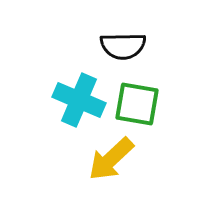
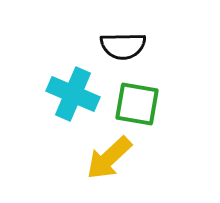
cyan cross: moved 6 px left, 6 px up
yellow arrow: moved 2 px left, 1 px up
